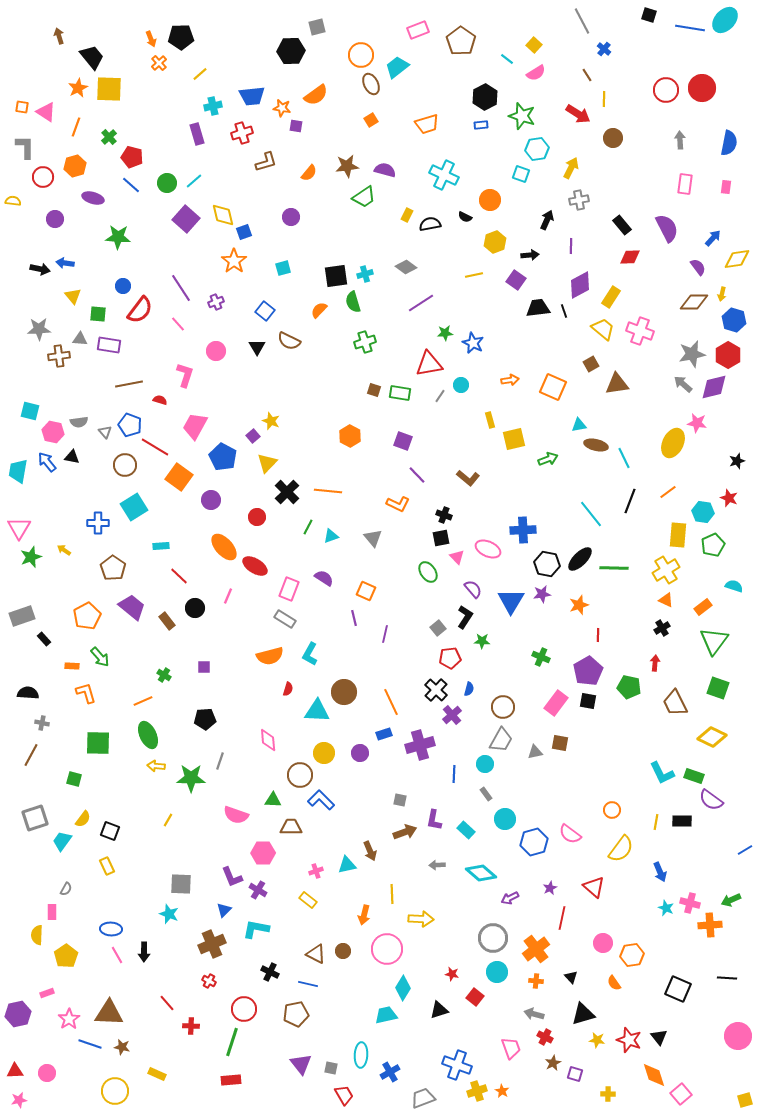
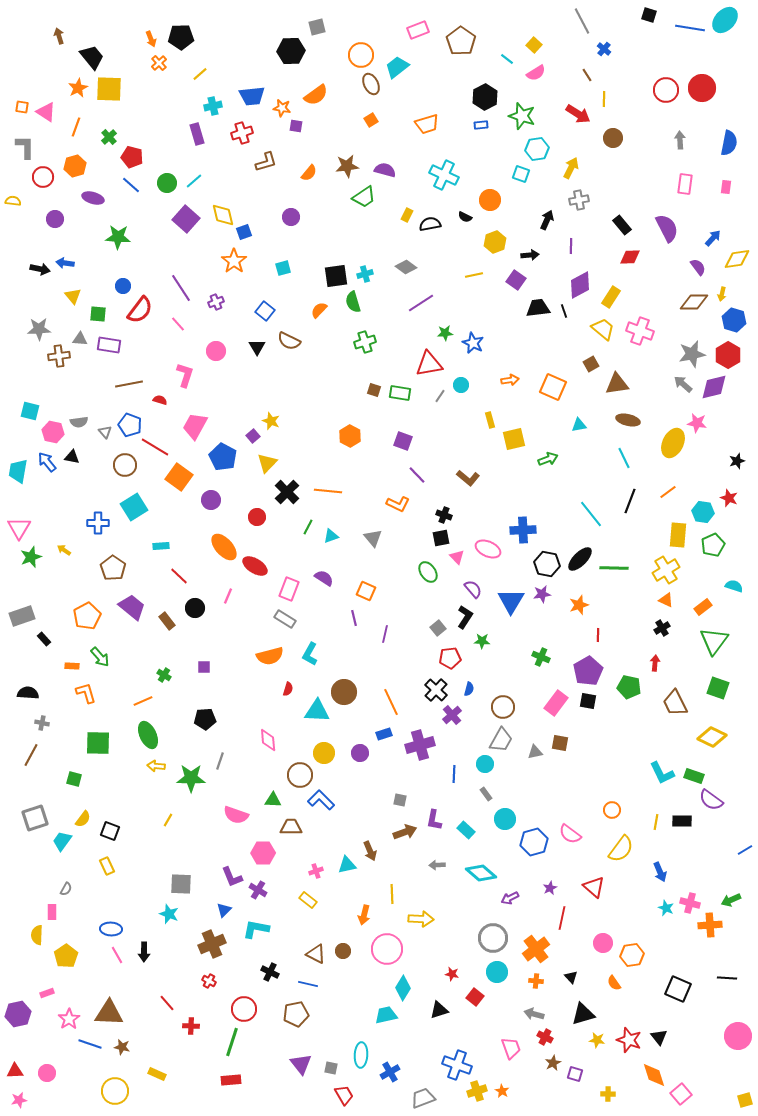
brown ellipse at (596, 445): moved 32 px right, 25 px up
